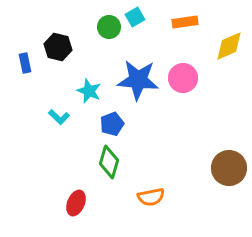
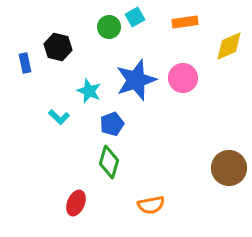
blue star: moved 2 px left; rotated 24 degrees counterclockwise
orange semicircle: moved 8 px down
